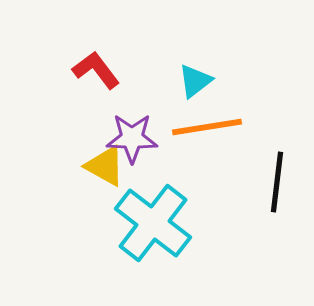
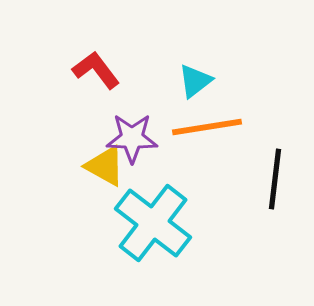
black line: moved 2 px left, 3 px up
